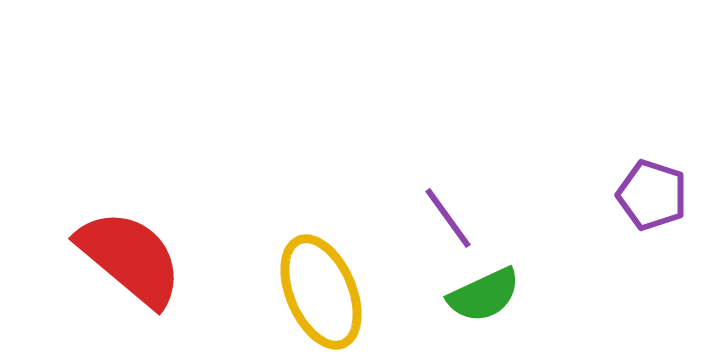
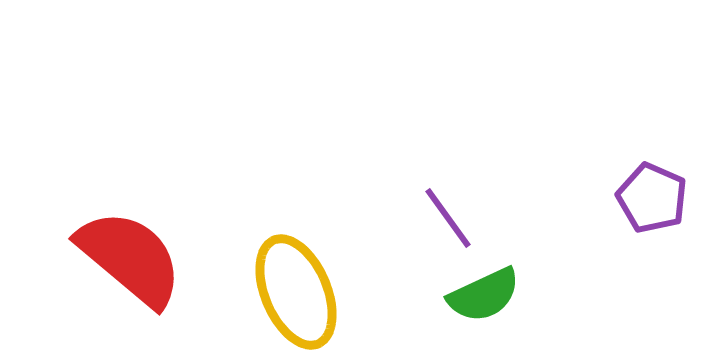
purple pentagon: moved 3 px down; rotated 6 degrees clockwise
yellow ellipse: moved 25 px left
